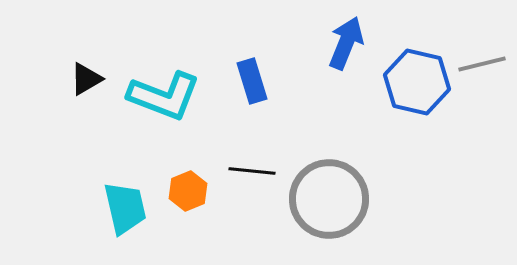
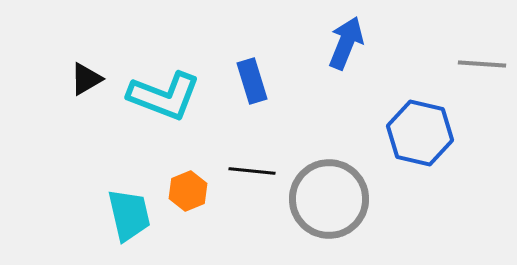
gray line: rotated 18 degrees clockwise
blue hexagon: moved 3 px right, 51 px down
cyan trapezoid: moved 4 px right, 7 px down
